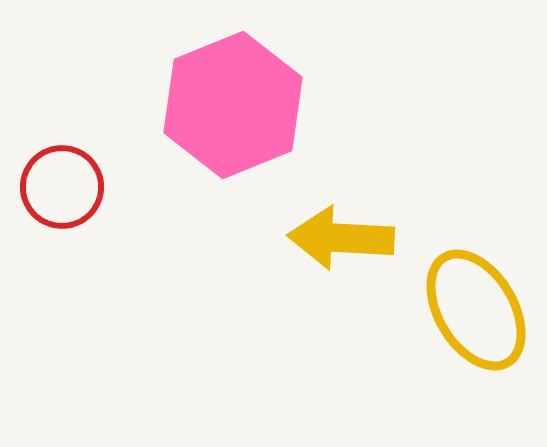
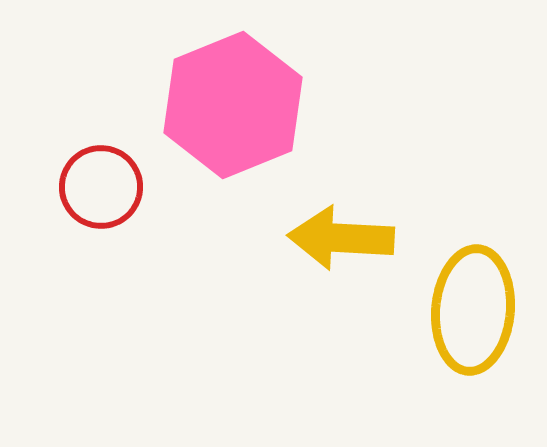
red circle: moved 39 px right
yellow ellipse: moved 3 px left; rotated 36 degrees clockwise
